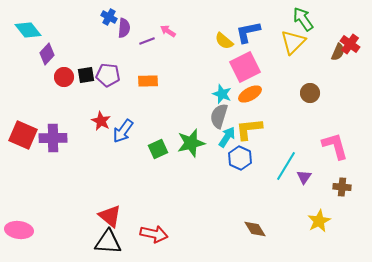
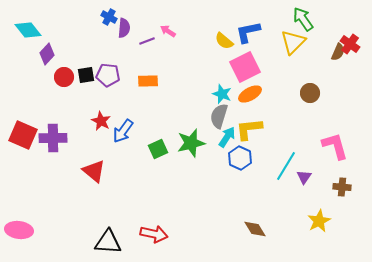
red triangle: moved 16 px left, 45 px up
